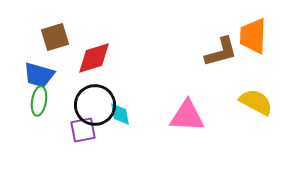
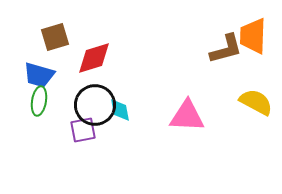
brown L-shape: moved 5 px right, 3 px up
cyan diamond: moved 4 px up
